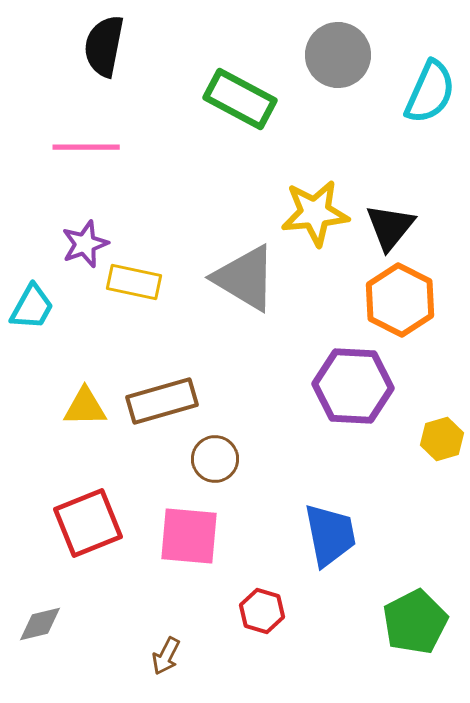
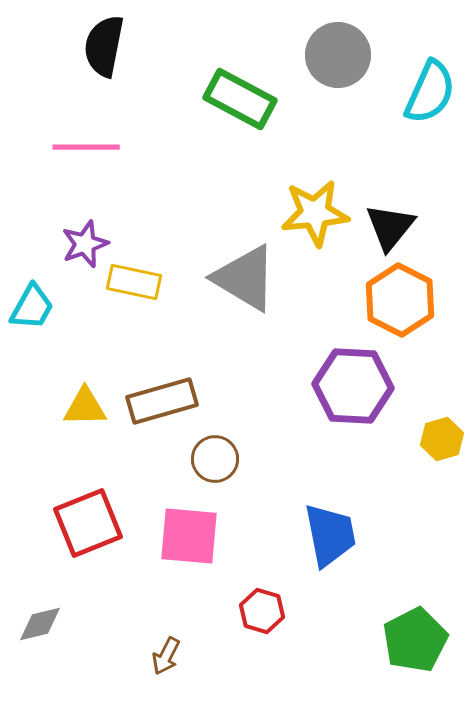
green pentagon: moved 18 px down
